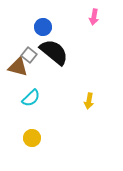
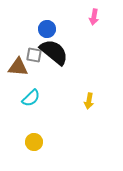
blue circle: moved 4 px right, 2 px down
gray square: moved 5 px right; rotated 28 degrees counterclockwise
brown triangle: rotated 10 degrees counterclockwise
yellow circle: moved 2 px right, 4 px down
